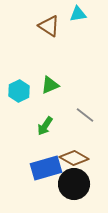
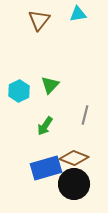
brown triangle: moved 10 px left, 6 px up; rotated 35 degrees clockwise
green triangle: rotated 24 degrees counterclockwise
gray line: rotated 66 degrees clockwise
brown diamond: rotated 8 degrees counterclockwise
